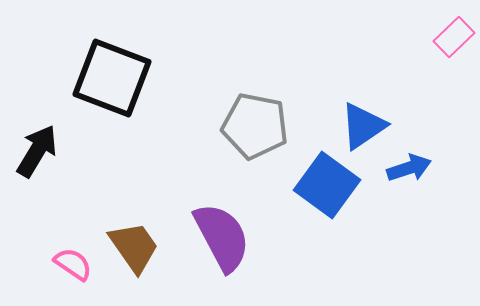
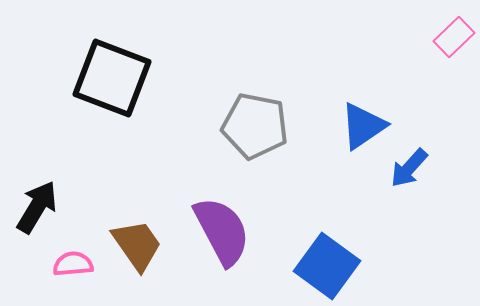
black arrow: moved 56 px down
blue arrow: rotated 150 degrees clockwise
blue square: moved 81 px down
purple semicircle: moved 6 px up
brown trapezoid: moved 3 px right, 2 px up
pink semicircle: rotated 39 degrees counterclockwise
